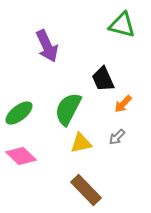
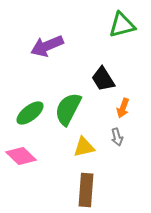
green triangle: rotated 28 degrees counterclockwise
purple arrow: rotated 92 degrees clockwise
black trapezoid: rotated 8 degrees counterclockwise
orange arrow: moved 4 px down; rotated 24 degrees counterclockwise
green ellipse: moved 11 px right
gray arrow: rotated 60 degrees counterclockwise
yellow triangle: moved 3 px right, 4 px down
brown rectangle: rotated 48 degrees clockwise
